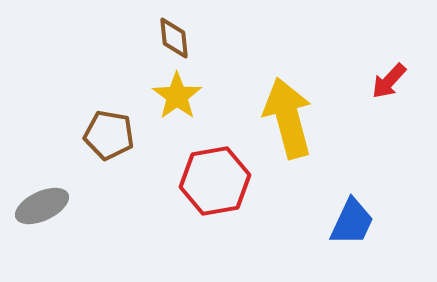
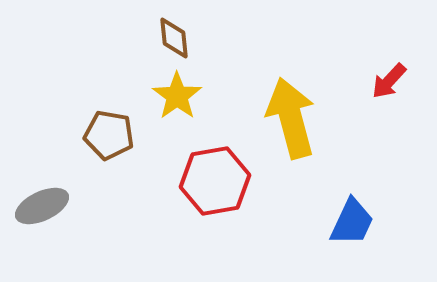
yellow arrow: moved 3 px right
